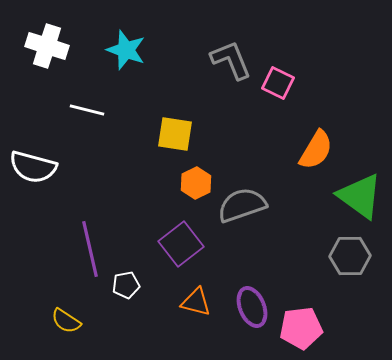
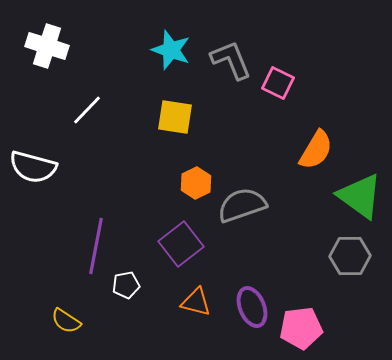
cyan star: moved 45 px right
white line: rotated 60 degrees counterclockwise
yellow square: moved 17 px up
purple line: moved 6 px right, 3 px up; rotated 24 degrees clockwise
